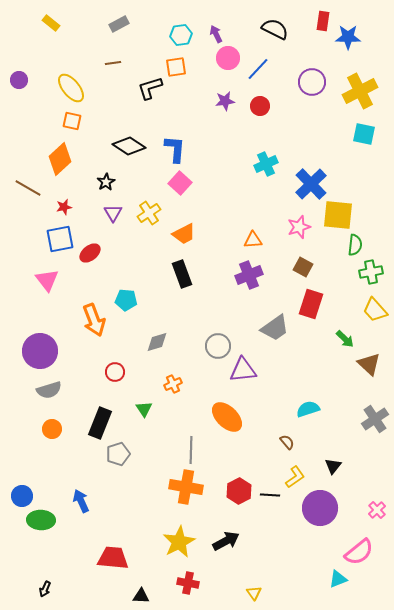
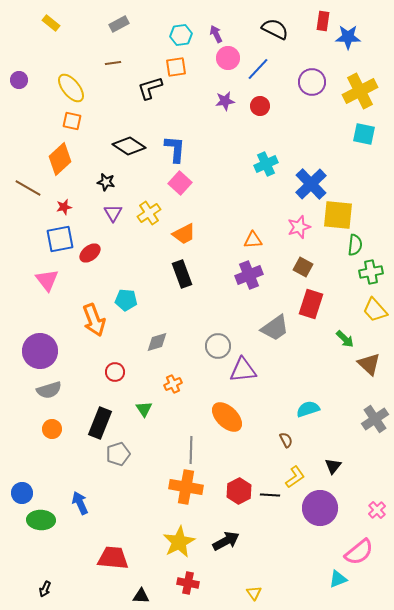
black star at (106, 182): rotated 30 degrees counterclockwise
brown semicircle at (287, 442): moved 1 px left, 2 px up; rotated 14 degrees clockwise
blue circle at (22, 496): moved 3 px up
blue arrow at (81, 501): moved 1 px left, 2 px down
